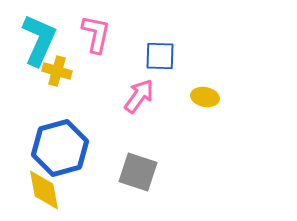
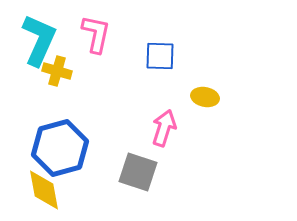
pink arrow: moved 25 px right, 32 px down; rotated 18 degrees counterclockwise
